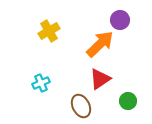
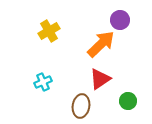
orange arrow: moved 1 px right
cyan cross: moved 2 px right, 1 px up
brown ellipse: rotated 35 degrees clockwise
